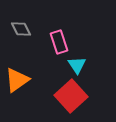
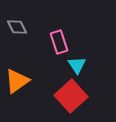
gray diamond: moved 4 px left, 2 px up
orange triangle: moved 1 px down
